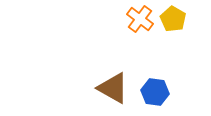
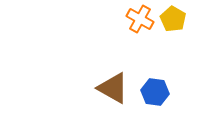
orange cross: rotated 8 degrees counterclockwise
